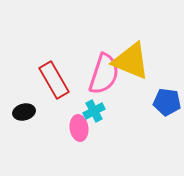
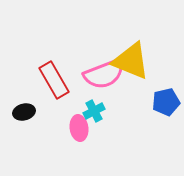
pink semicircle: rotated 51 degrees clockwise
blue pentagon: moved 1 px left; rotated 20 degrees counterclockwise
